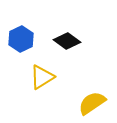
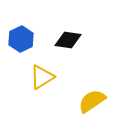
black diamond: moved 1 px right, 1 px up; rotated 28 degrees counterclockwise
yellow semicircle: moved 2 px up
